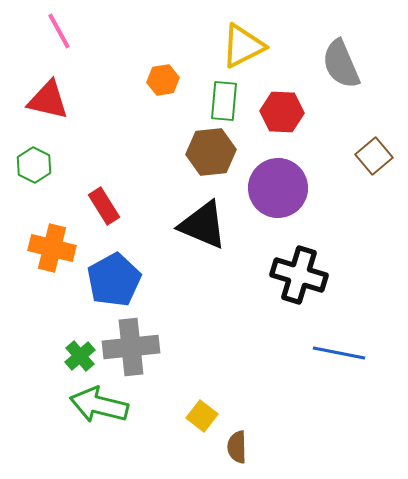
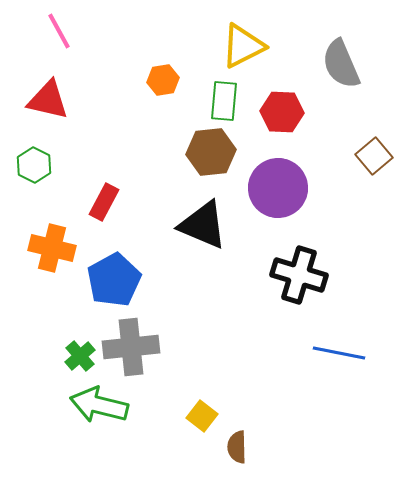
red rectangle: moved 4 px up; rotated 60 degrees clockwise
